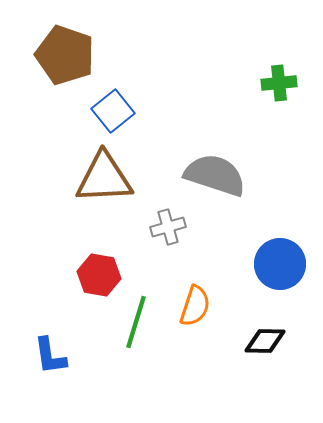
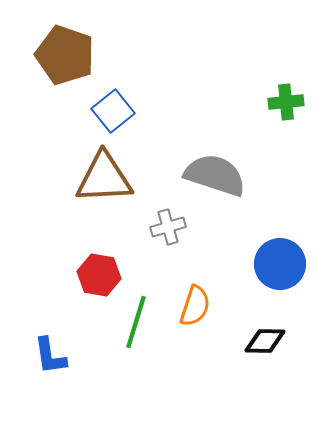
green cross: moved 7 px right, 19 px down
